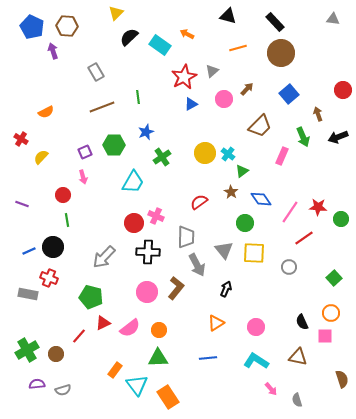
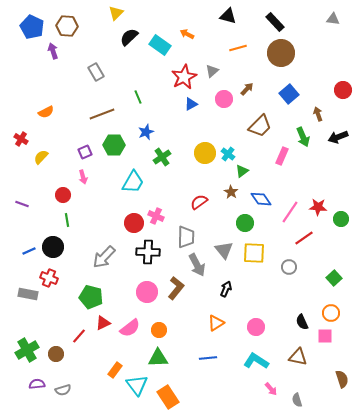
green line at (138, 97): rotated 16 degrees counterclockwise
brown line at (102, 107): moved 7 px down
